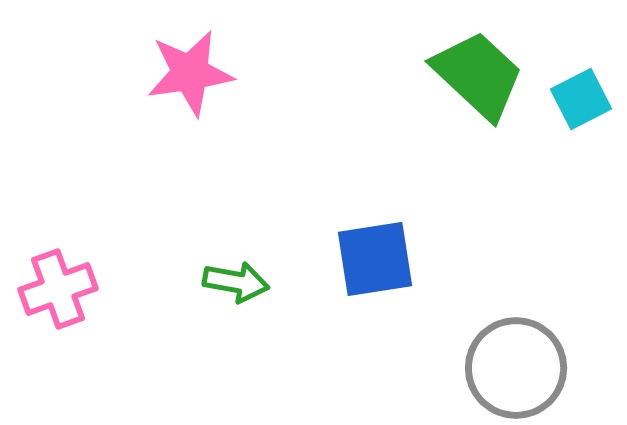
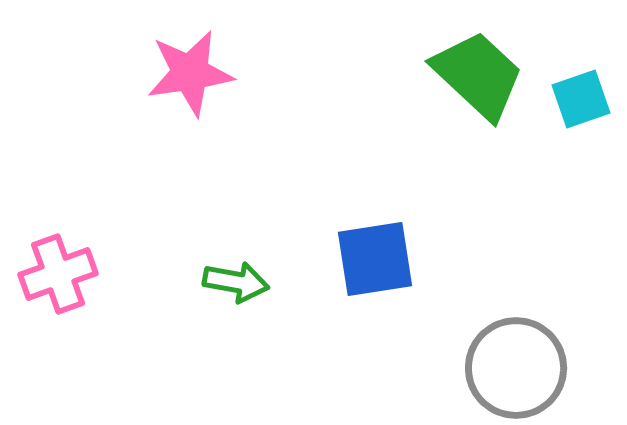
cyan square: rotated 8 degrees clockwise
pink cross: moved 15 px up
